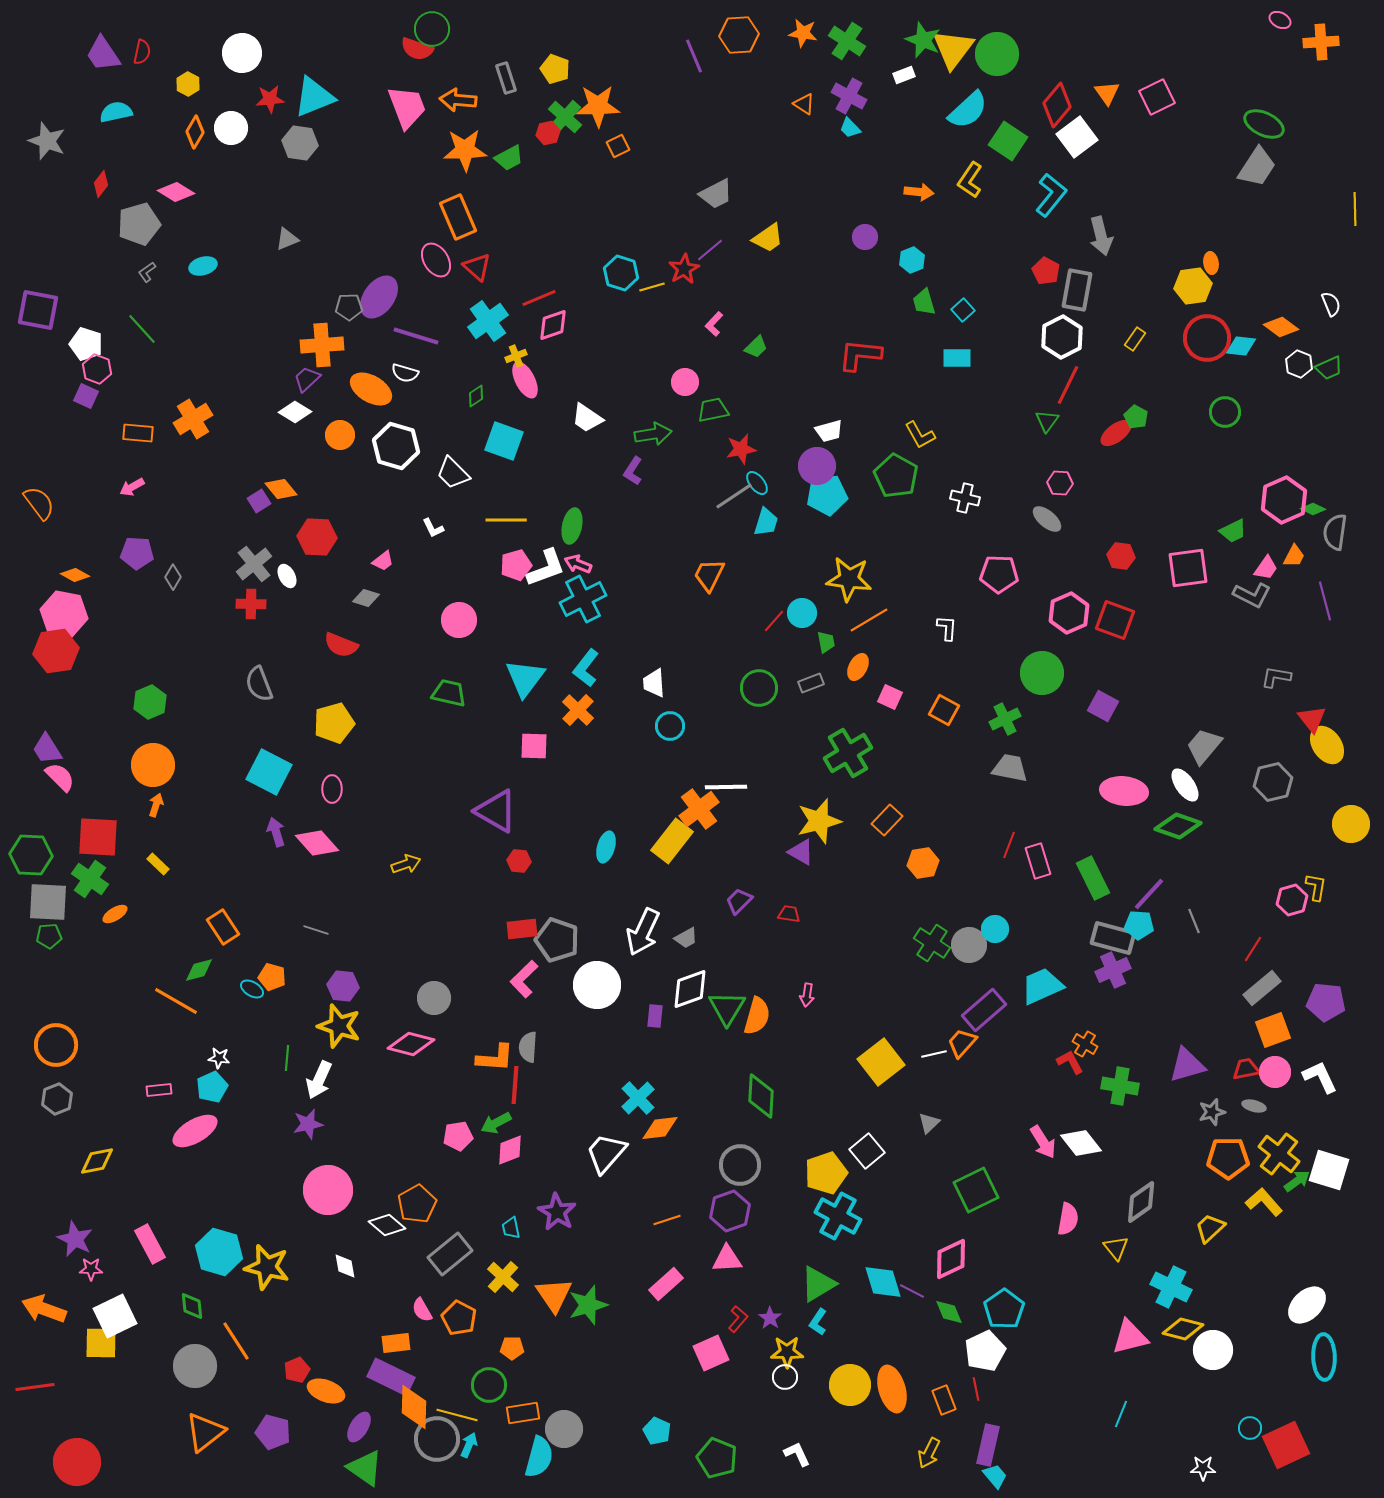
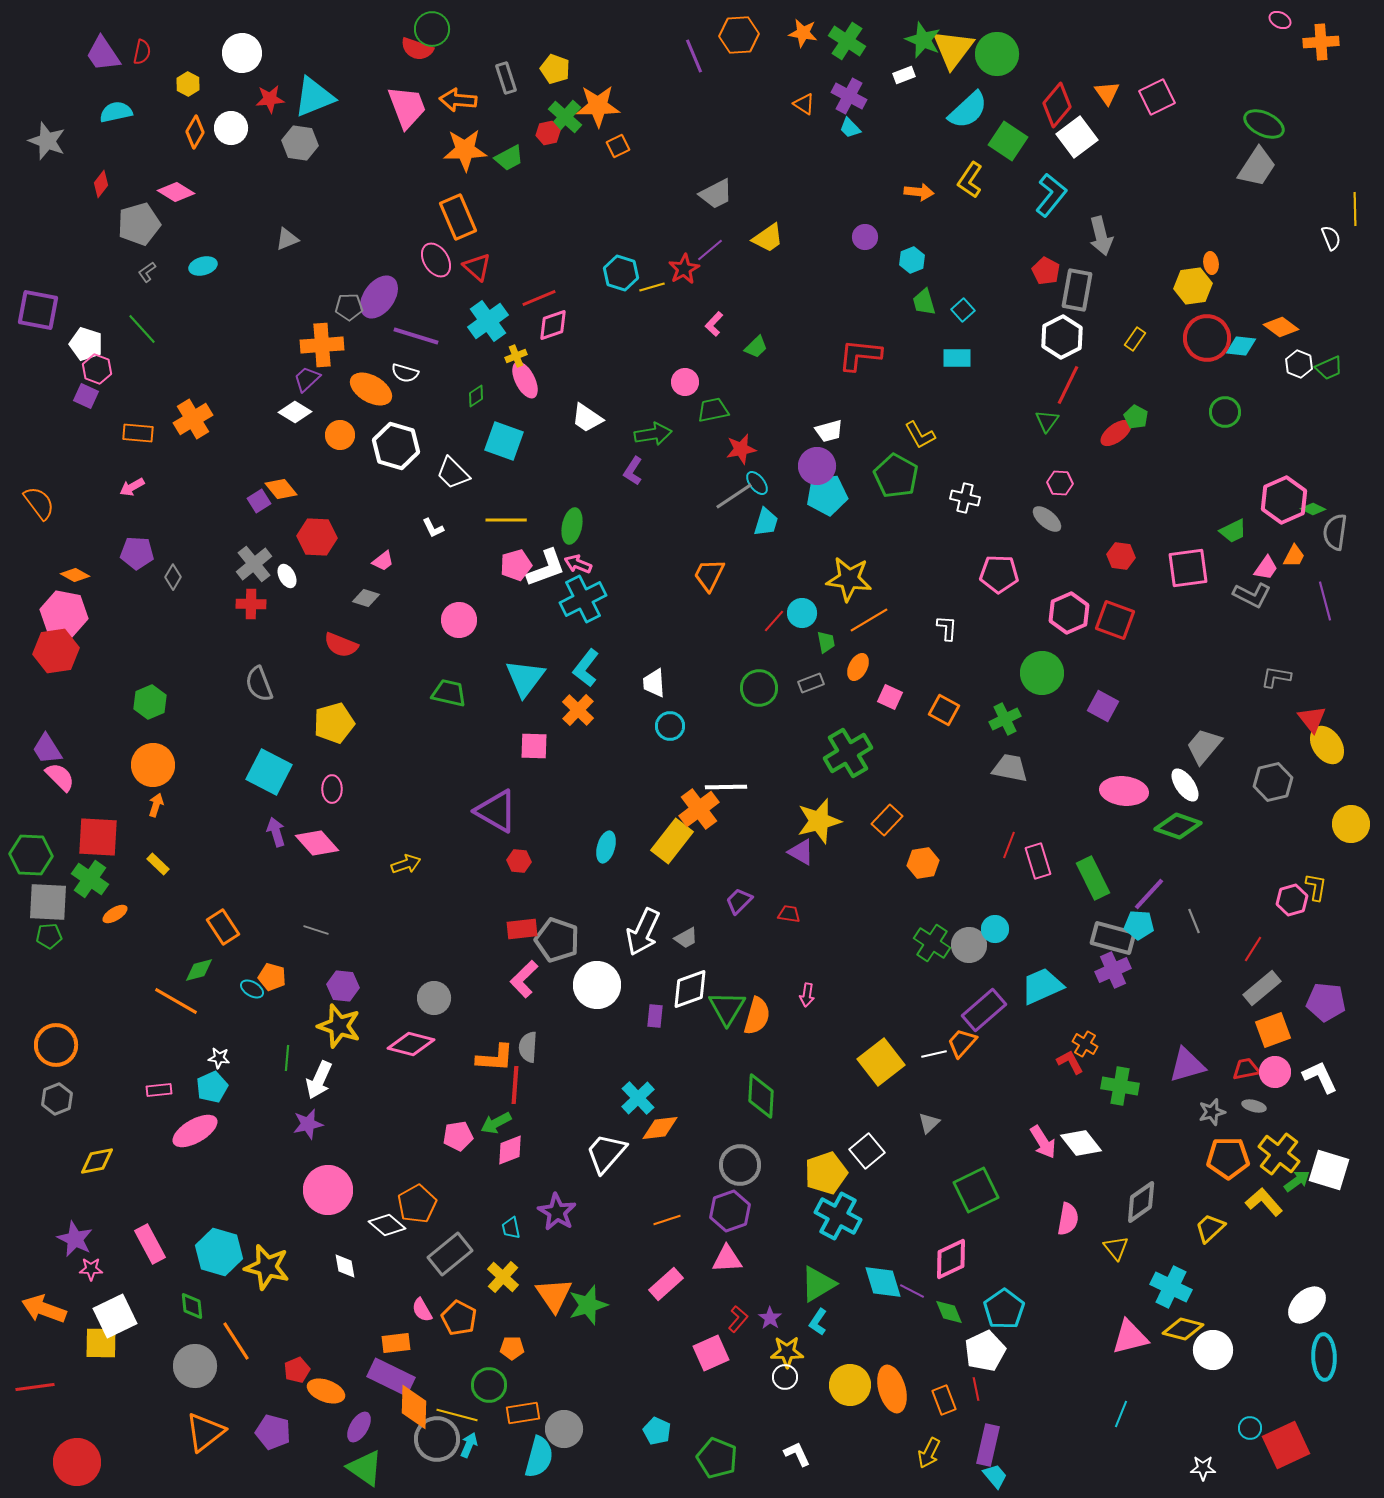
white semicircle at (1331, 304): moved 66 px up
